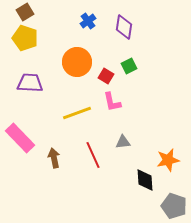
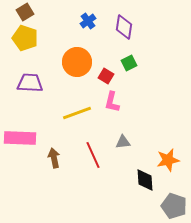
green square: moved 3 px up
pink L-shape: rotated 25 degrees clockwise
pink rectangle: rotated 44 degrees counterclockwise
